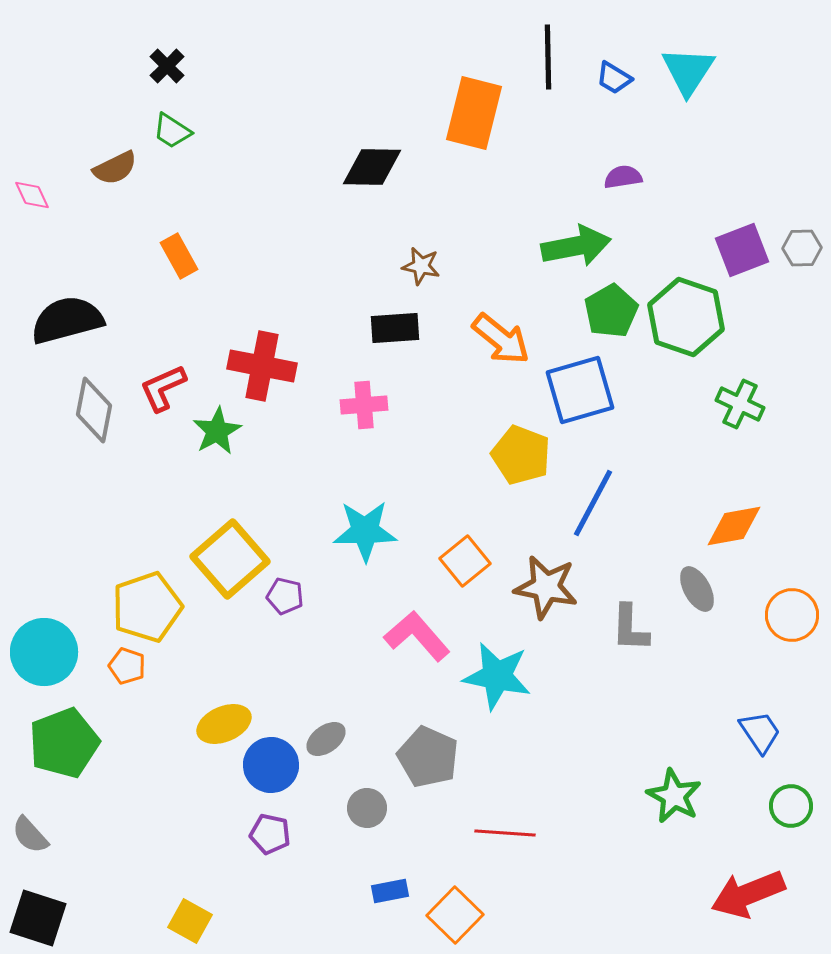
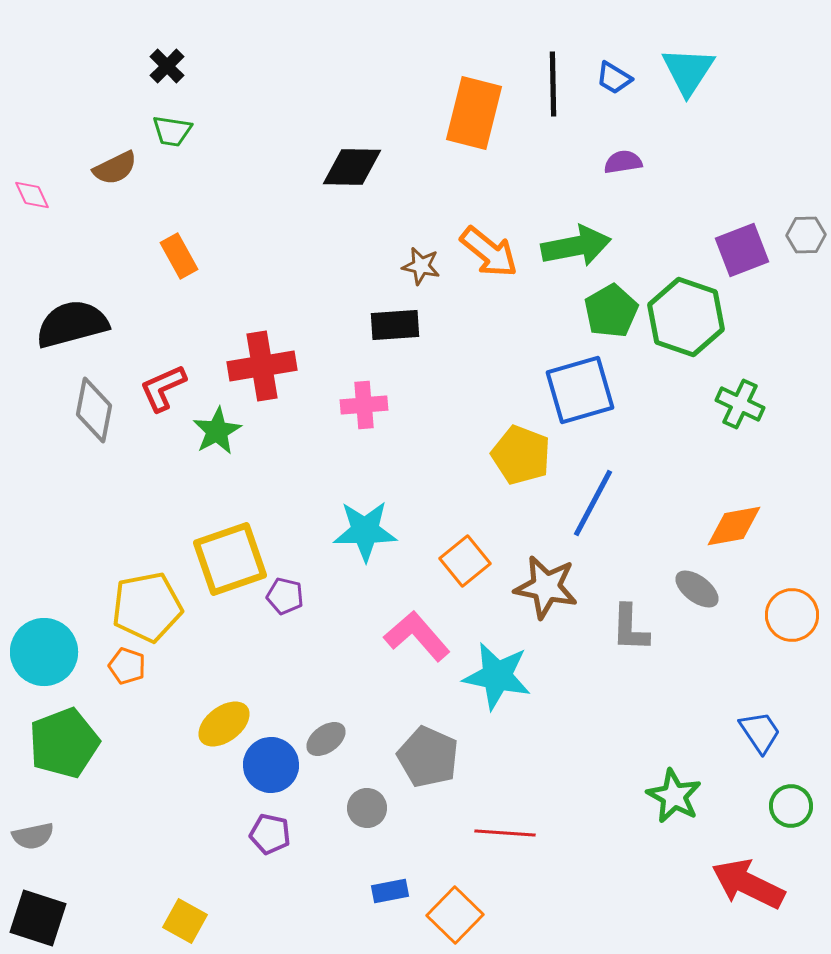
black line at (548, 57): moved 5 px right, 27 px down
green trapezoid at (172, 131): rotated 24 degrees counterclockwise
black diamond at (372, 167): moved 20 px left
purple semicircle at (623, 177): moved 15 px up
gray hexagon at (802, 248): moved 4 px right, 13 px up
black semicircle at (67, 320): moved 5 px right, 4 px down
black rectangle at (395, 328): moved 3 px up
orange arrow at (501, 339): moved 12 px left, 87 px up
red cross at (262, 366): rotated 20 degrees counterclockwise
yellow square at (230, 559): rotated 22 degrees clockwise
gray ellipse at (697, 589): rotated 24 degrees counterclockwise
yellow pentagon at (147, 607): rotated 8 degrees clockwise
yellow ellipse at (224, 724): rotated 14 degrees counterclockwise
gray semicircle at (30, 835): moved 3 px right, 1 px down; rotated 60 degrees counterclockwise
red arrow at (748, 894): moved 10 px up; rotated 48 degrees clockwise
yellow square at (190, 921): moved 5 px left
